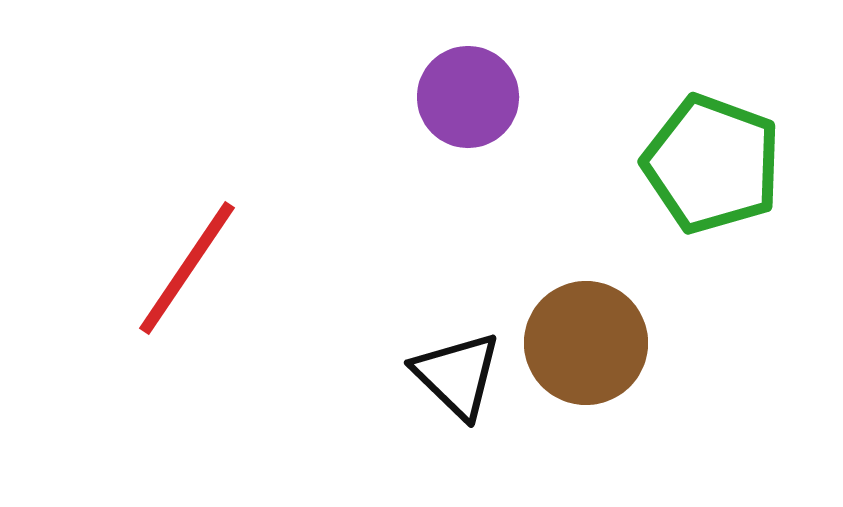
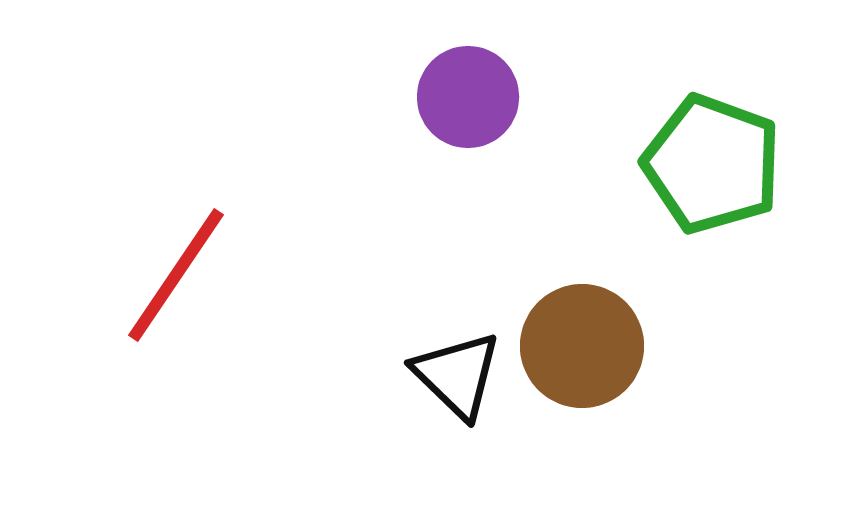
red line: moved 11 px left, 7 px down
brown circle: moved 4 px left, 3 px down
